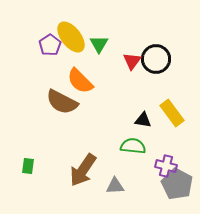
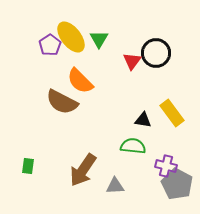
green triangle: moved 5 px up
black circle: moved 6 px up
